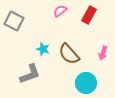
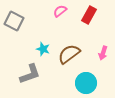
brown semicircle: rotated 95 degrees clockwise
